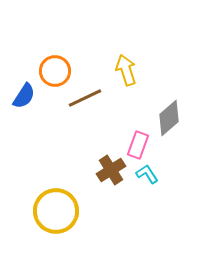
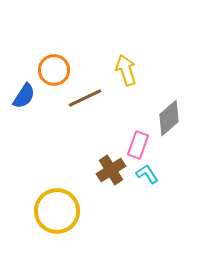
orange circle: moved 1 px left, 1 px up
yellow circle: moved 1 px right
